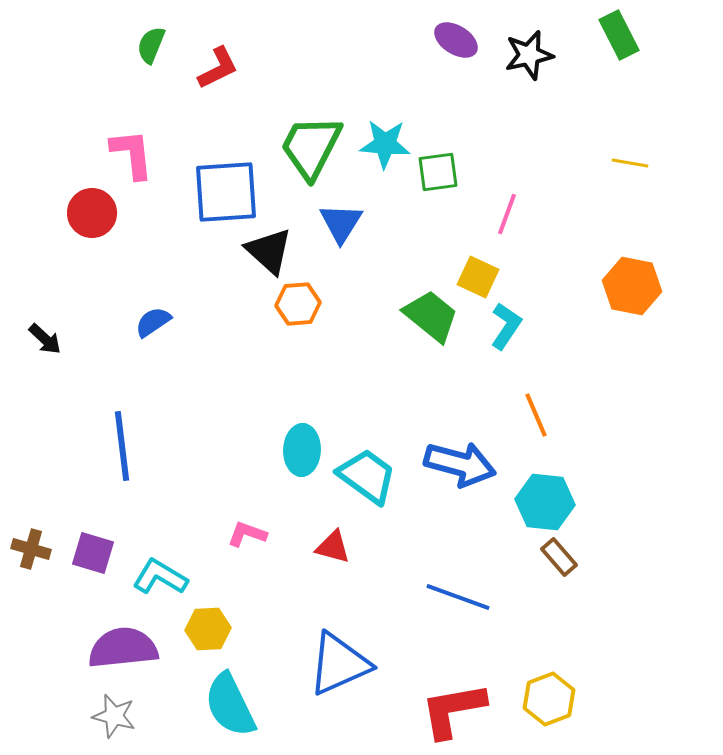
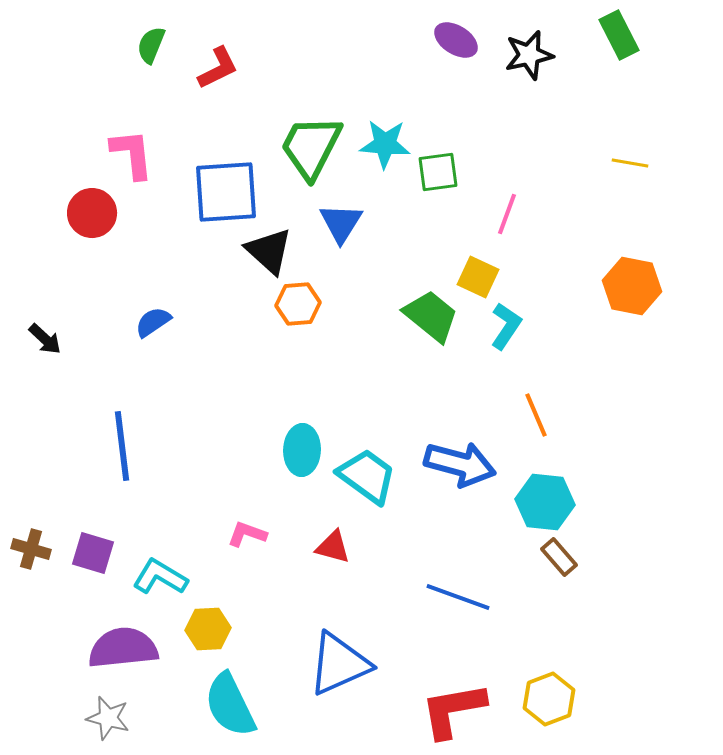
gray star at (114, 716): moved 6 px left, 2 px down
